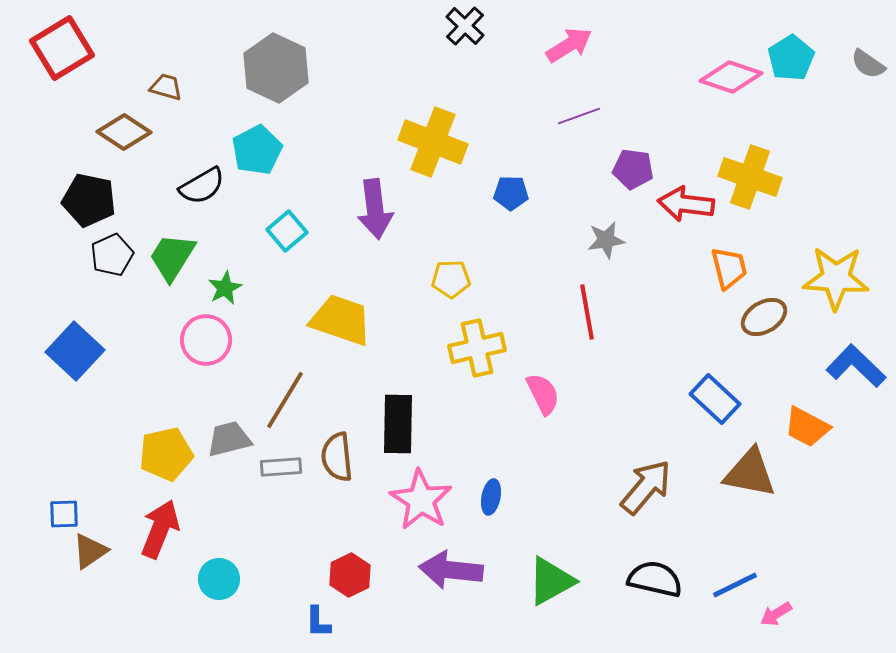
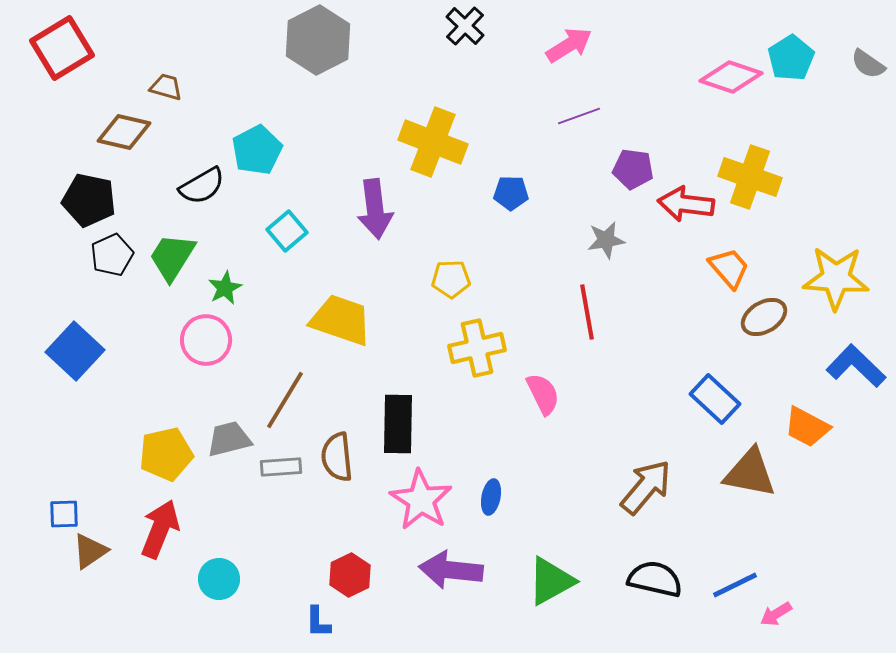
gray hexagon at (276, 68): moved 42 px right, 28 px up; rotated 8 degrees clockwise
brown diamond at (124, 132): rotated 20 degrees counterclockwise
orange trapezoid at (729, 268): rotated 27 degrees counterclockwise
